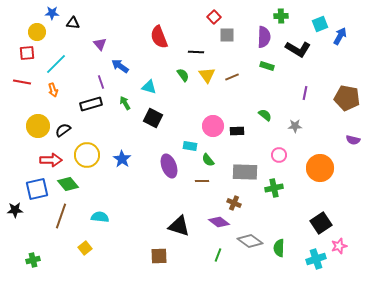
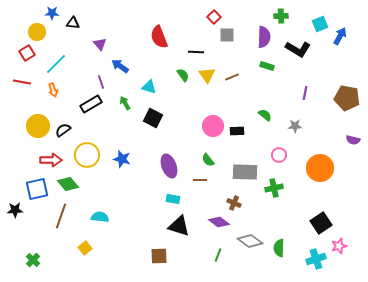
red square at (27, 53): rotated 28 degrees counterclockwise
black rectangle at (91, 104): rotated 15 degrees counterclockwise
cyan rectangle at (190, 146): moved 17 px left, 53 px down
blue star at (122, 159): rotated 18 degrees counterclockwise
brown line at (202, 181): moved 2 px left, 1 px up
green cross at (33, 260): rotated 32 degrees counterclockwise
